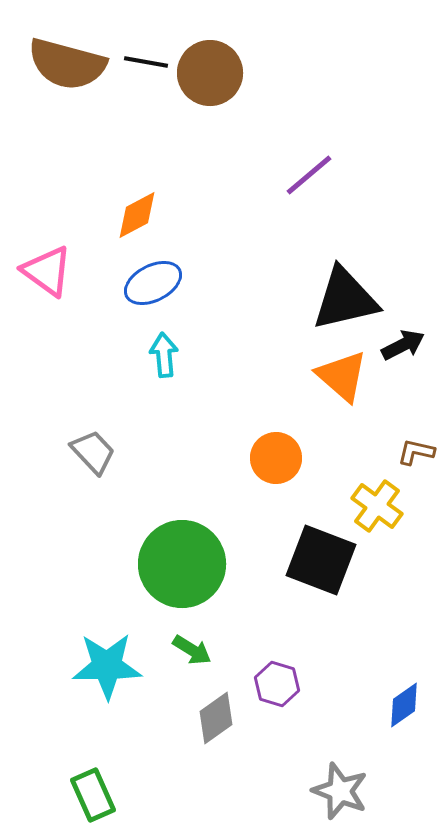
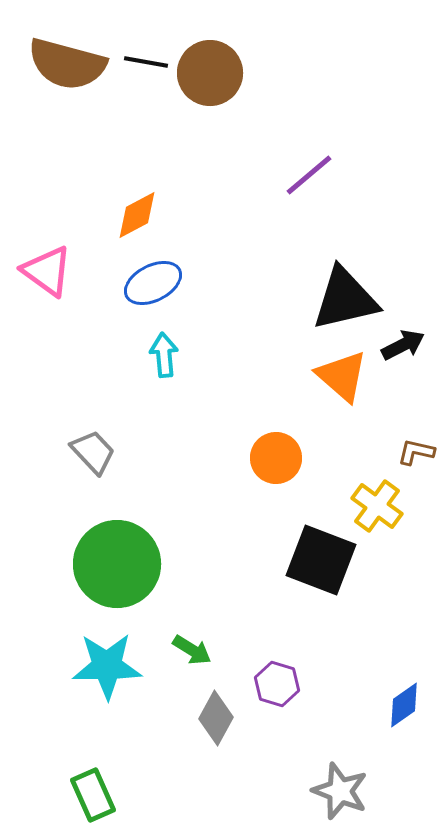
green circle: moved 65 px left
gray diamond: rotated 26 degrees counterclockwise
